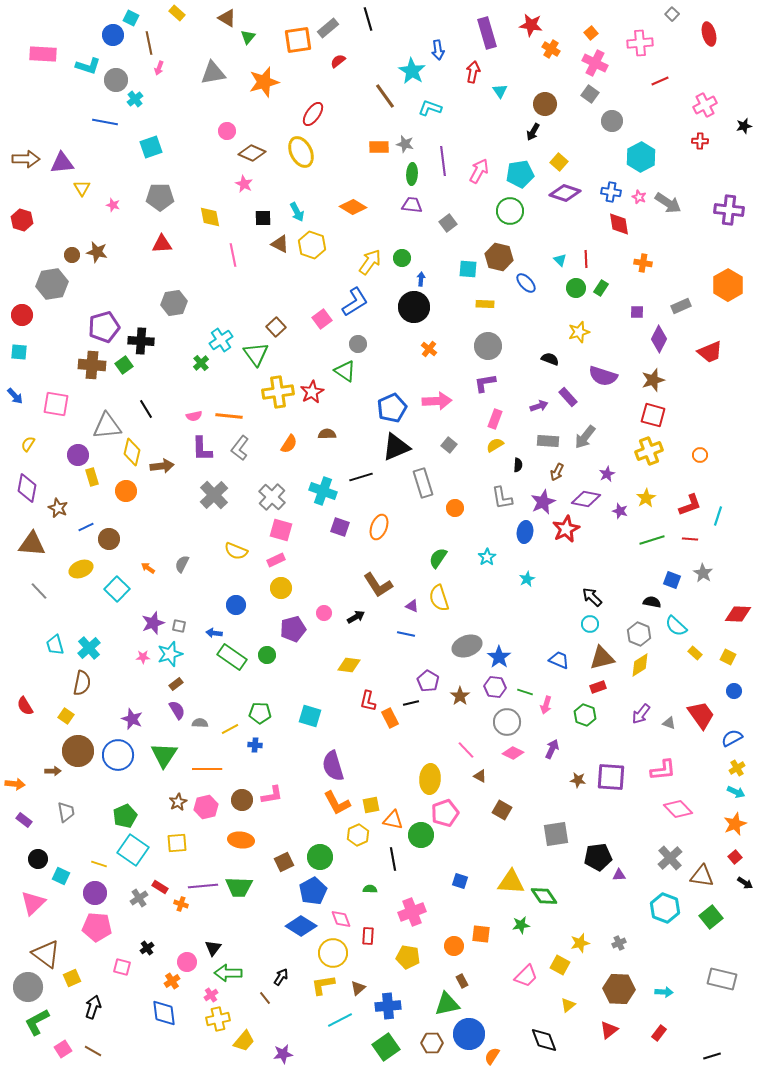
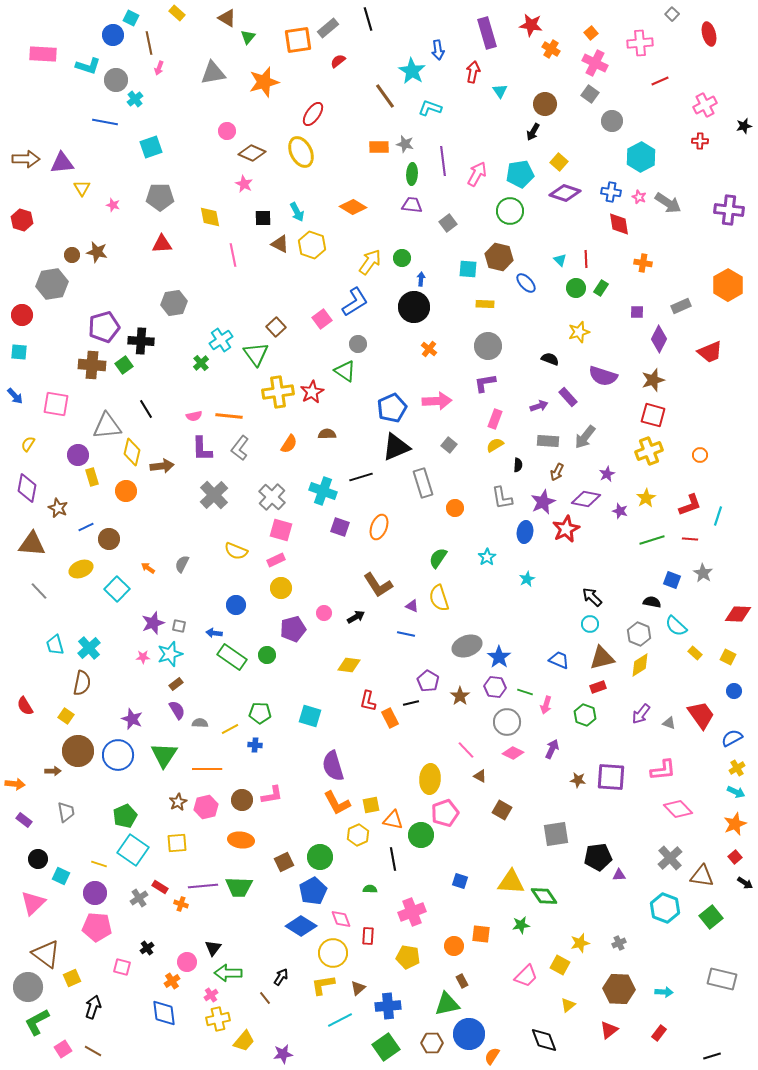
pink arrow at (479, 171): moved 2 px left, 3 px down
